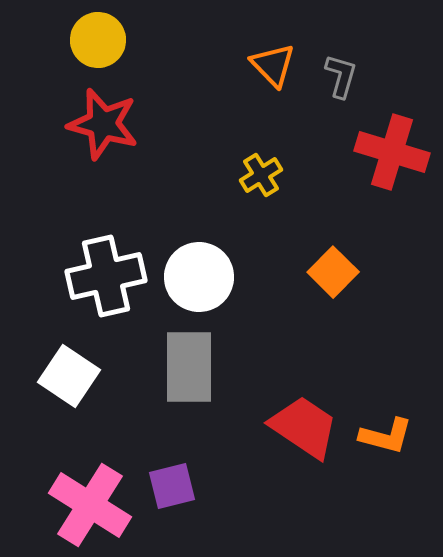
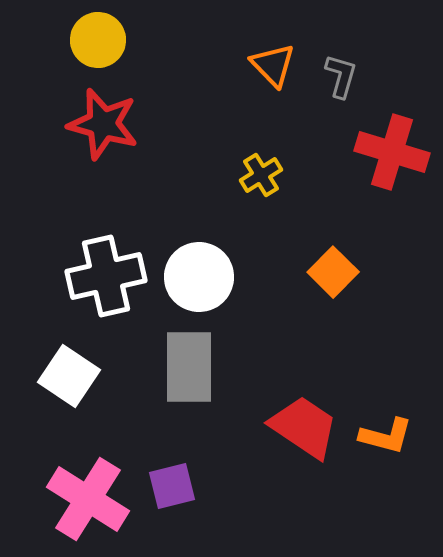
pink cross: moved 2 px left, 6 px up
